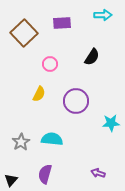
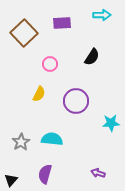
cyan arrow: moved 1 px left
